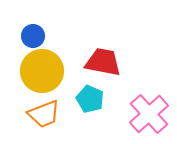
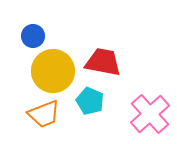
yellow circle: moved 11 px right
cyan pentagon: moved 2 px down
pink cross: moved 1 px right
